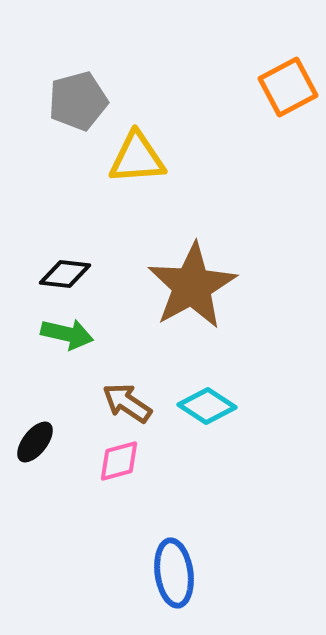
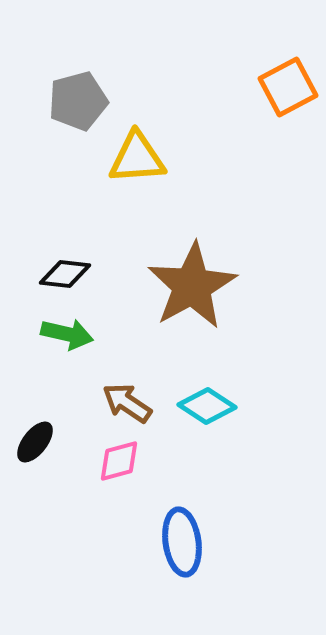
blue ellipse: moved 8 px right, 31 px up
